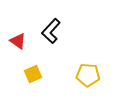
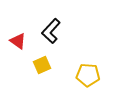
yellow square: moved 9 px right, 9 px up
